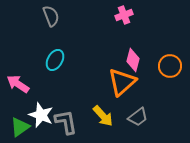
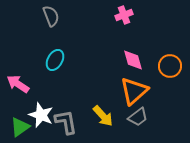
pink diamond: rotated 30 degrees counterclockwise
orange triangle: moved 12 px right, 9 px down
